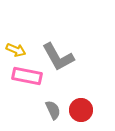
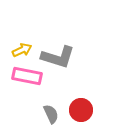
yellow arrow: moved 6 px right; rotated 48 degrees counterclockwise
gray L-shape: rotated 44 degrees counterclockwise
gray semicircle: moved 2 px left, 4 px down
